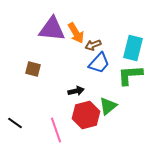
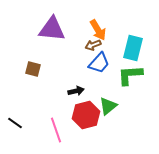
orange arrow: moved 22 px right, 3 px up
